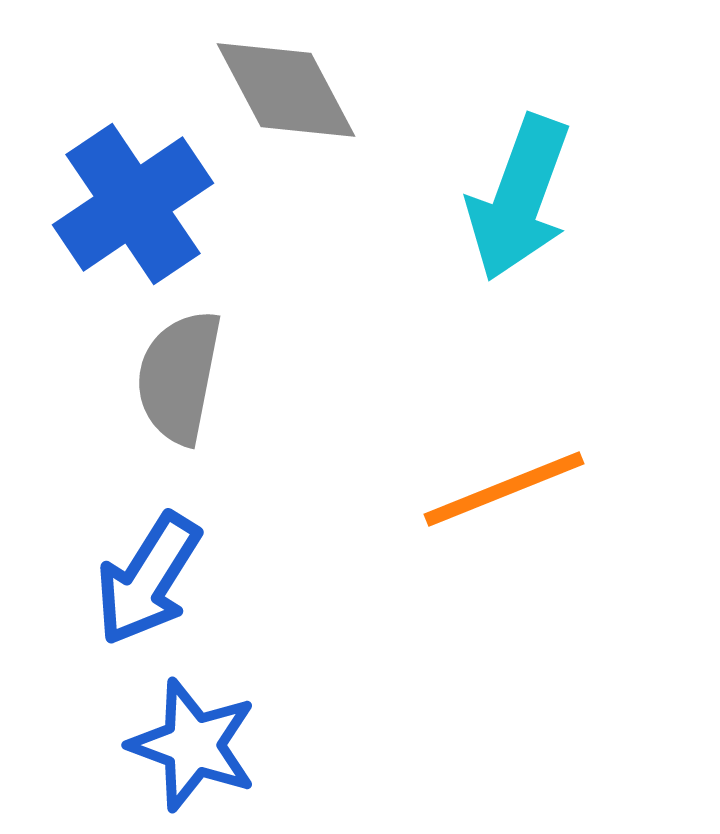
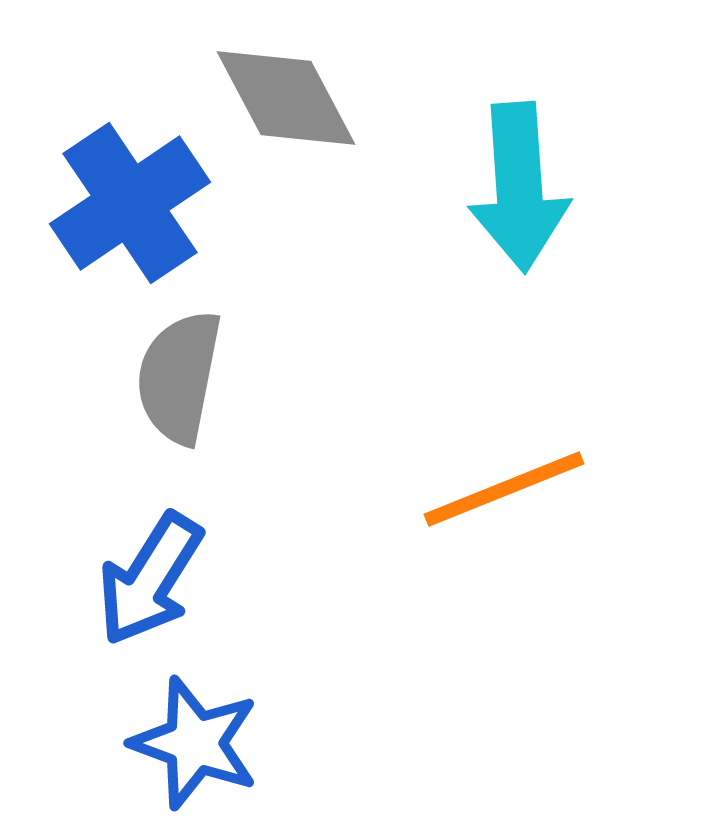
gray diamond: moved 8 px down
cyan arrow: moved 11 px up; rotated 24 degrees counterclockwise
blue cross: moved 3 px left, 1 px up
blue arrow: moved 2 px right
blue star: moved 2 px right, 2 px up
